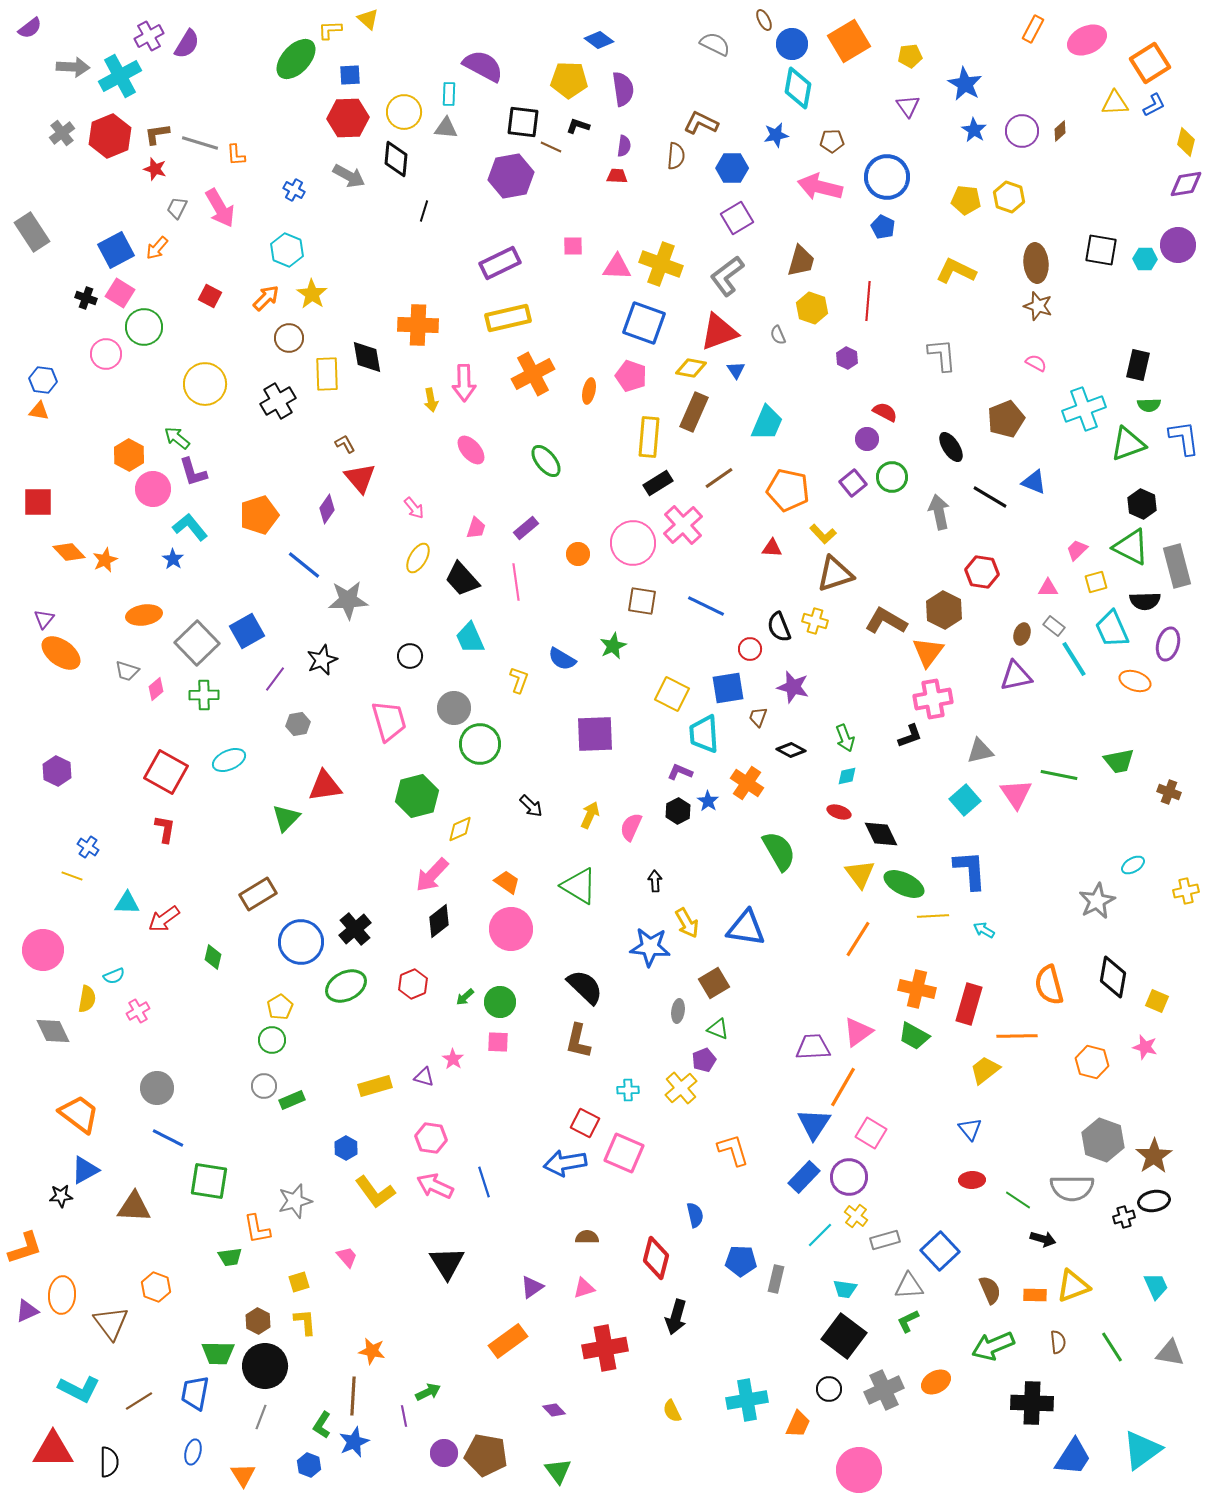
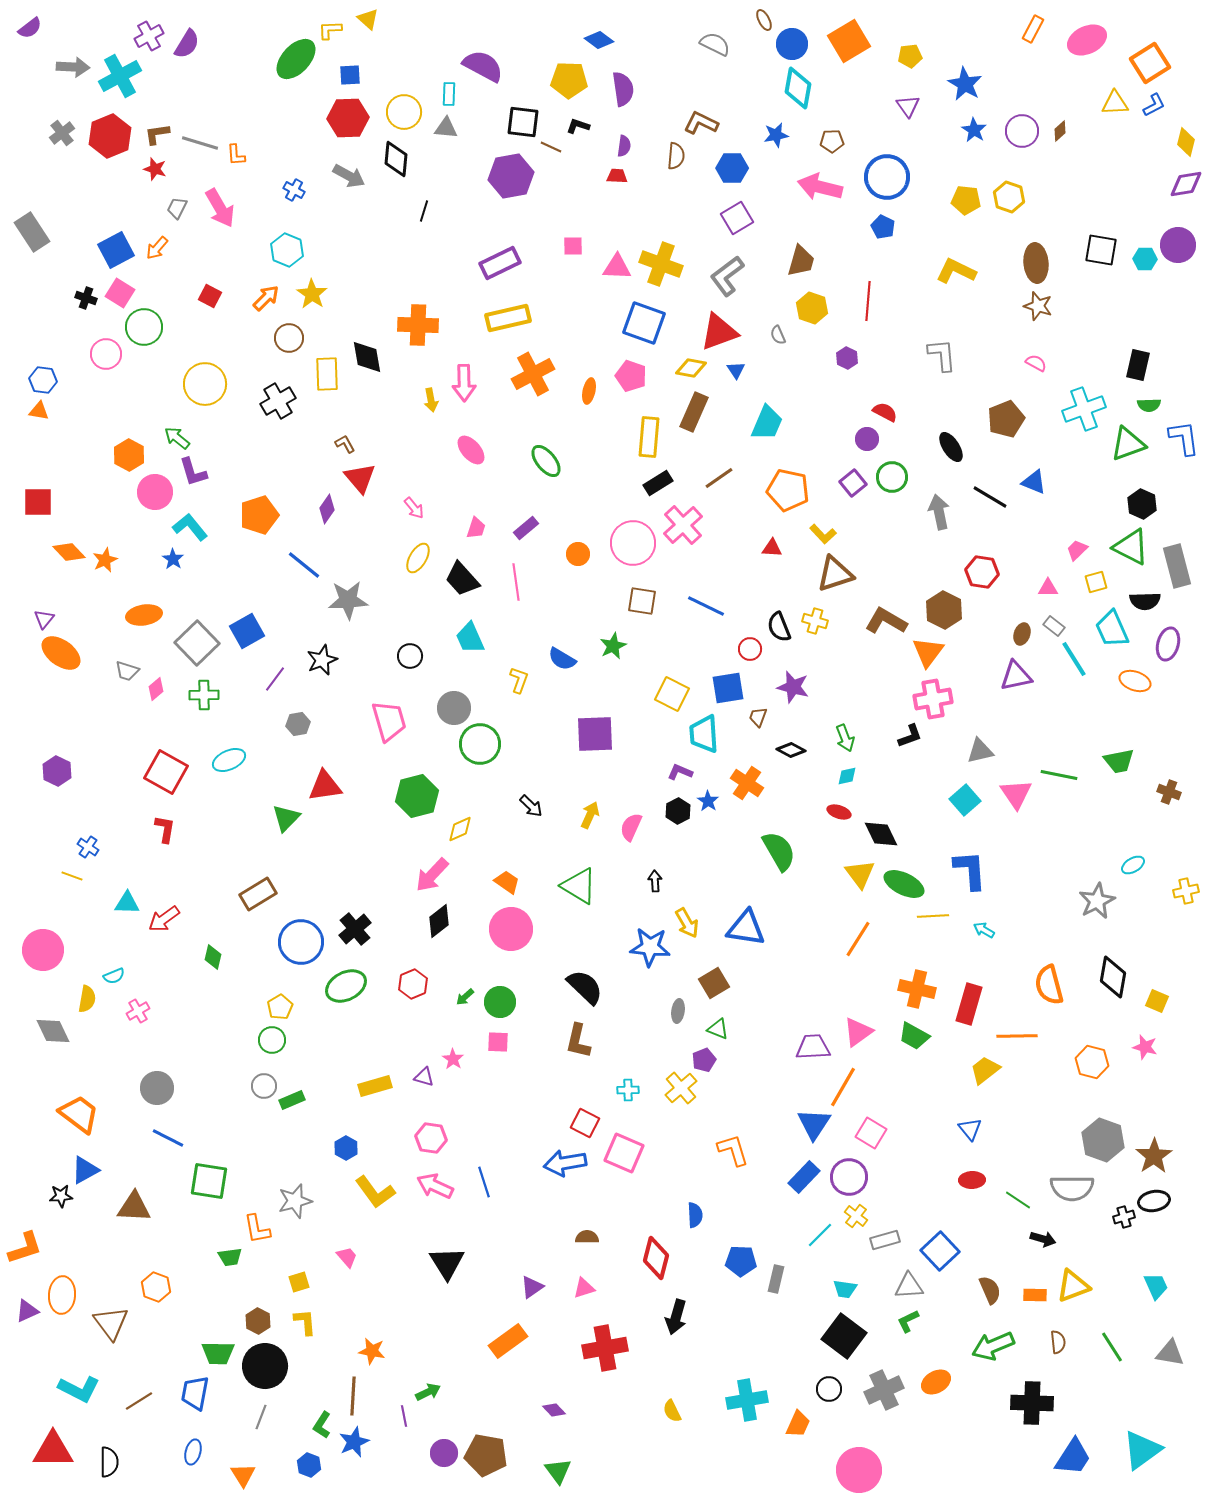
pink circle at (153, 489): moved 2 px right, 3 px down
blue semicircle at (695, 1215): rotated 10 degrees clockwise
